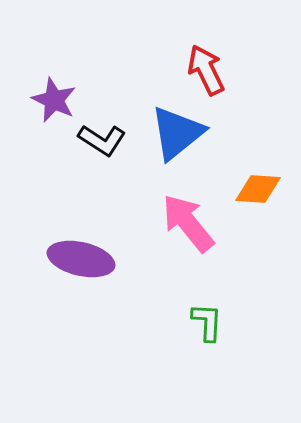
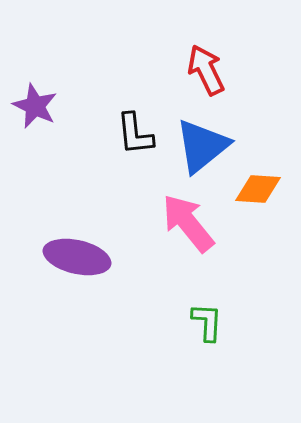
purple star: moved 19 px left, 6 px down
blue triangle: moved 25 px right, 13 px down
black L-shape: moved 33 px right, 6 px up; rotated 51 degrees clockwise
purple ellipse: moved 4 px left, 2 px up
